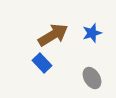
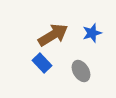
gray ellipse: moved 11 px left, 7 px up
